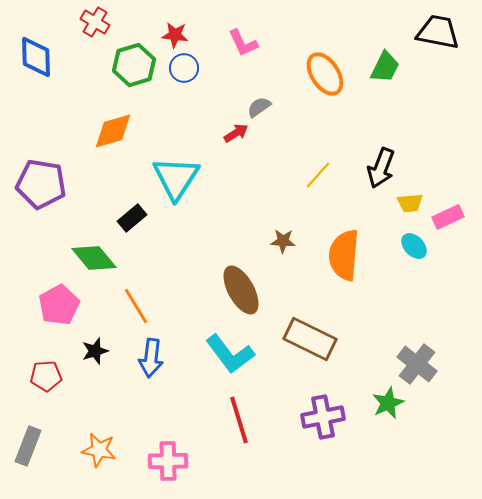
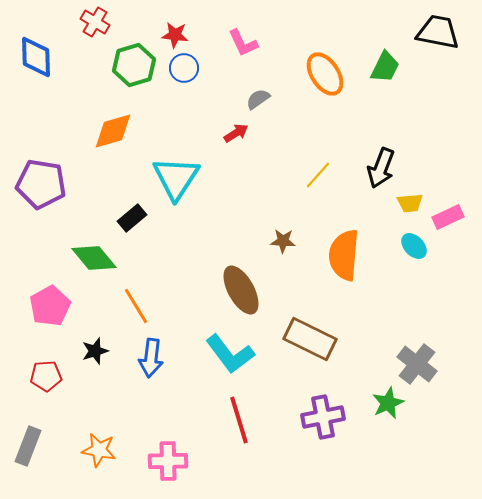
gray semicircle: moved 1 px left, 8 px up
pink pentagon: moved 9 px left, 1 px down
